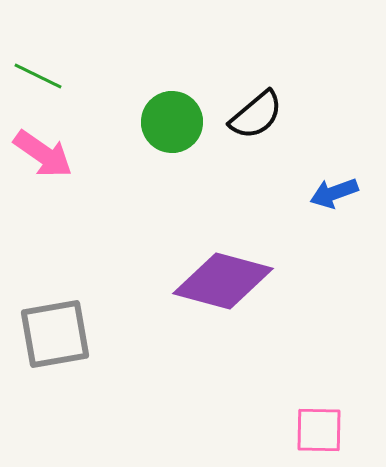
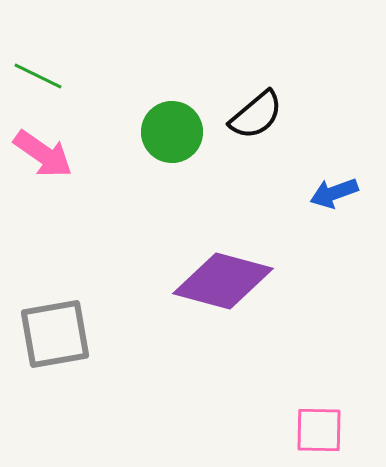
green circle: moved 10 px down
